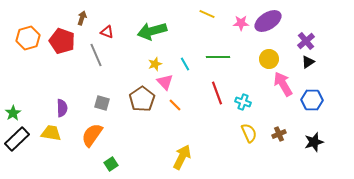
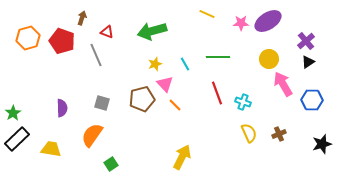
pink triangle: moved 2 px down
brown pentagon: rotated 20 degrees clockwise
yellow trapezoid: moved 16 px down
black star: moved 8 px right, 2 px down
